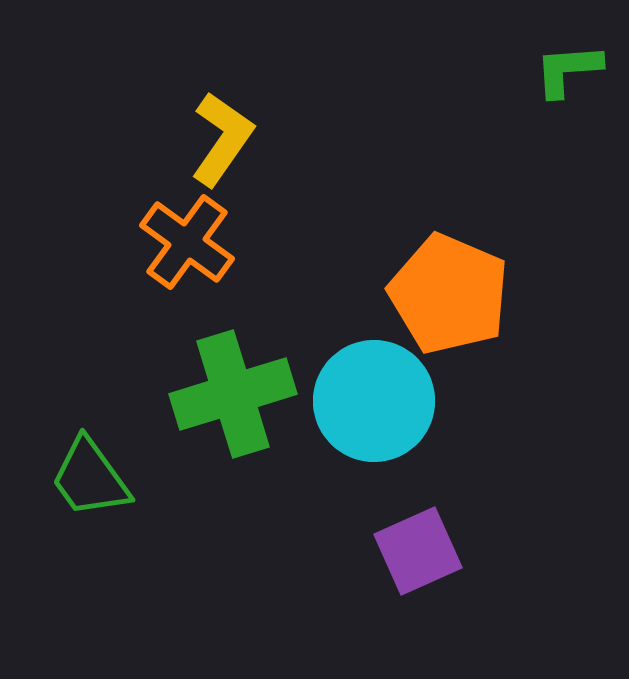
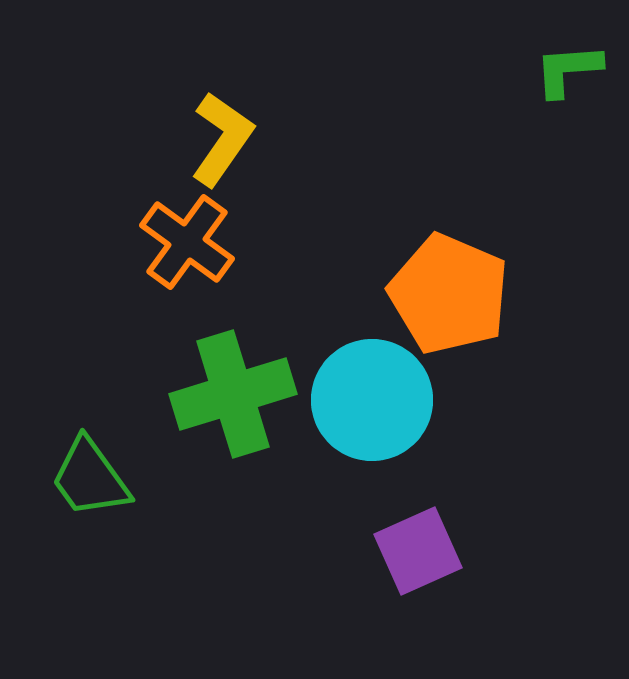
cyan circle: moved 2 px left, 1 px up
